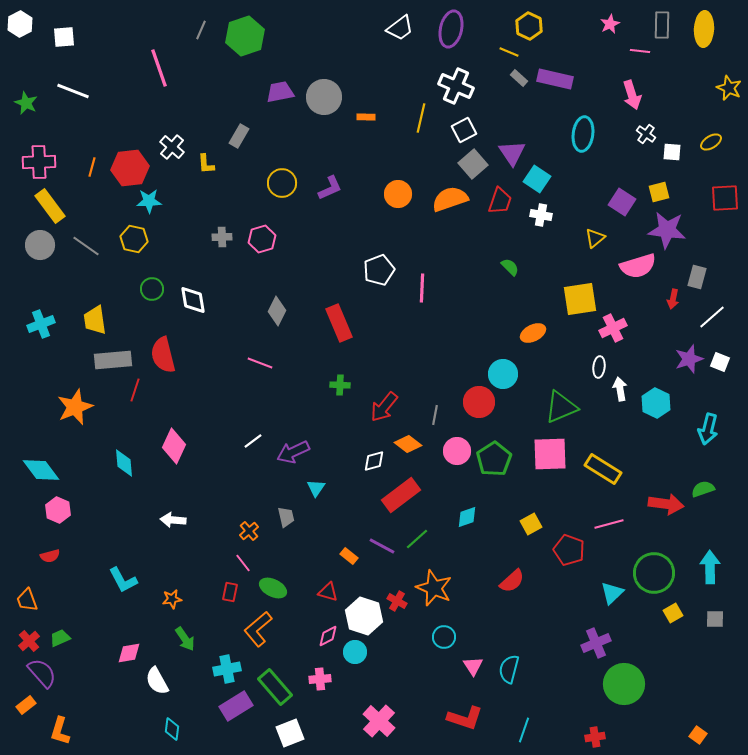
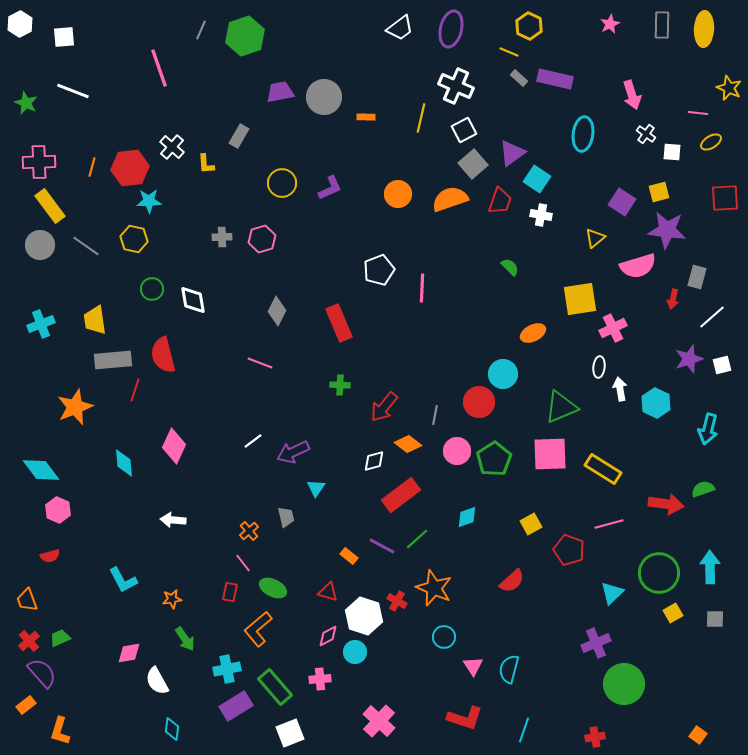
pink line at (640, 51): moved 58 px right, 62 px down
purple triangle at (512, 153): rotated 28 degrees clockwise
white square at (720, 362): moved 2 px right, 3 px down; rotated 36 degrees counterclockwise
green circle at (654, 573): moved 5 px right
